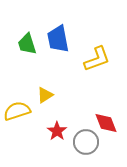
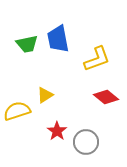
green trapezoid: rotated 85 degrees counterclockwise
red diamond: moved 26 px up; rotated 30 degrees counterclockwise
